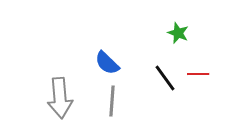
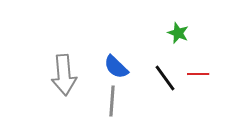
blue semicircle: moved 9 px right, 4 px down
gray arrow: moved 4 px right, 23 px up
